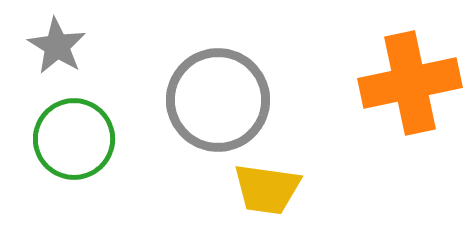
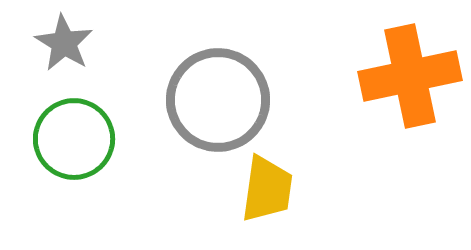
gray star: moved 7 px right, 3 px up
orange cross: moved 7 px up
yellow trapezoid: rotated 90 degrees counterclockwise
